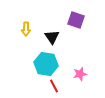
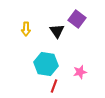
purple square: moved 1 px right, 1 px up; rotated 18 degrees clockwise
black triangle: moved 5 px right, 6 px up
pink star: moved 2 px up
red line: rotated 48 degrees clockwise
